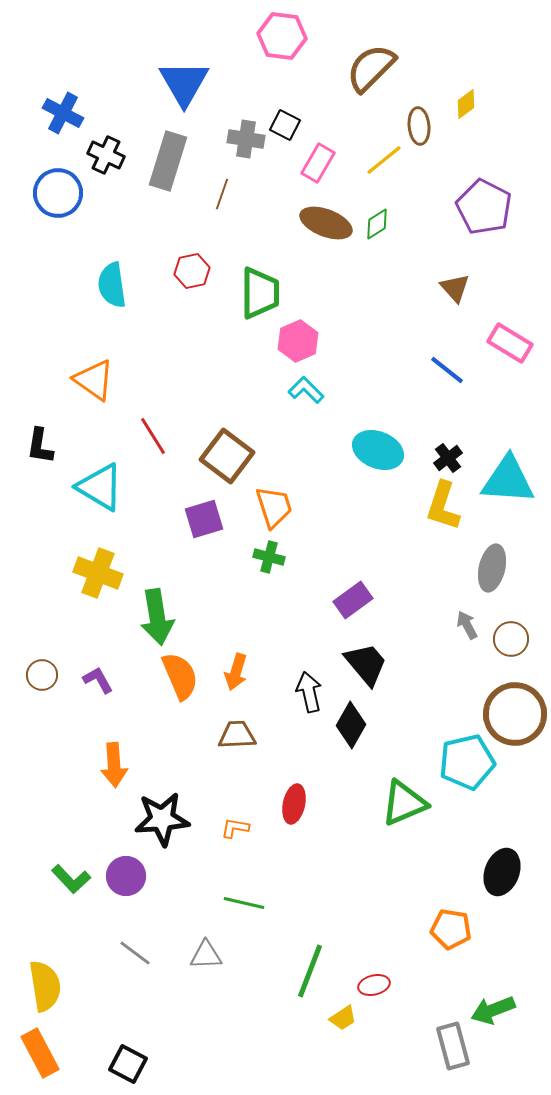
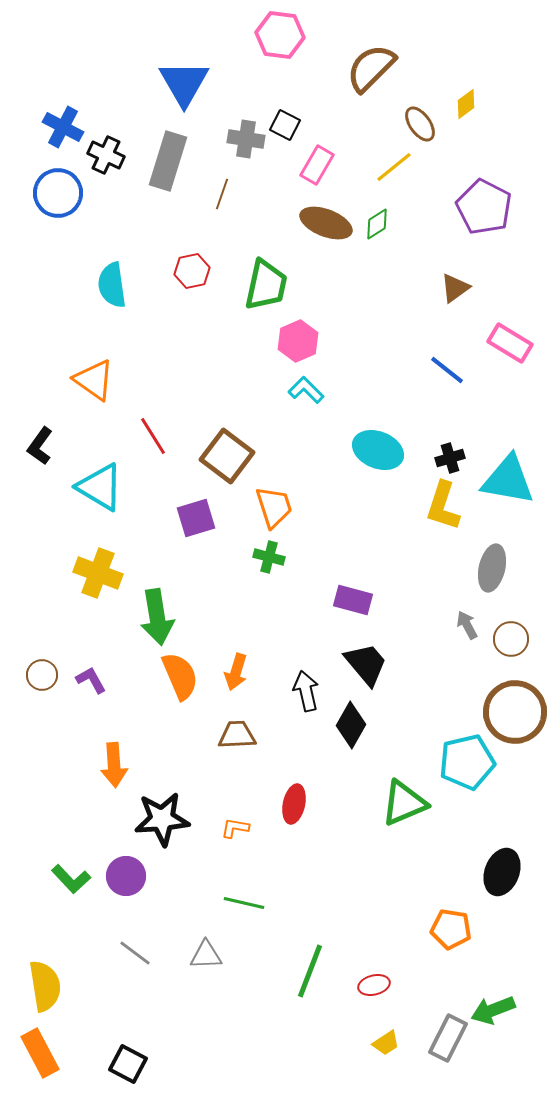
pink hexagon at (282, 36): moved 2 px left, 1 px up
blue cross at (63, 113): moved 14 px down
brown ellipse at (419, 126): moved 1 px right, 2 px up; rotated 30 degrees counterclockwise
yellow line at (384, 160): moved 10 px right, 7 px down
pink rectangle at (318, 163): moved 1 px left, 2 px down
brown triangle at (455, 288): rotated 36 degrees clockwise
green trapezoid at (260, 293): moved 6 px right, 8 px up; rotated 12 degrees clockwise
black L-shape at (40, 446): rotated 27 degrees clockwise
black cross at (448, 458): moved 2 px right; rotated 20 degrees clockwise
cyan triangle at (508, 480): rotated 6 degrees clockwise
purple square at (204, 519): moved 8 px left, 1 px up
purple rectangle at (353, 600): rotated 51 degrees clockwise
purple L-shape at (98, 680): moved 7 px left
black arrow at (309, 692): moved 3 px left, 1 px up
brown circle at (515, 714): moved 2 px up
yellow trapezoid at (343, 1018): moved 43 px right, 25 px down
gray rectangle at (453, 1046): moved 5 px left, 8 px up; rotated 42 degrees clockwise
